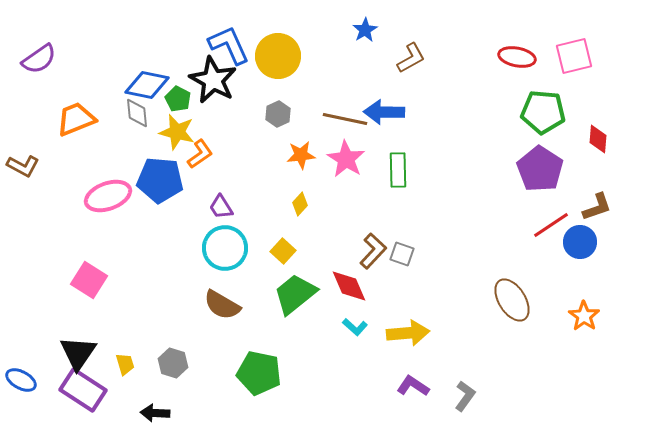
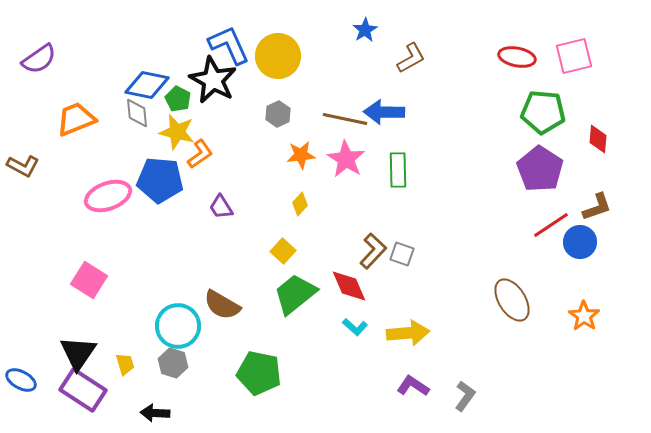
cyan circle at (225, 248): moved 47 px left, 78 px down
